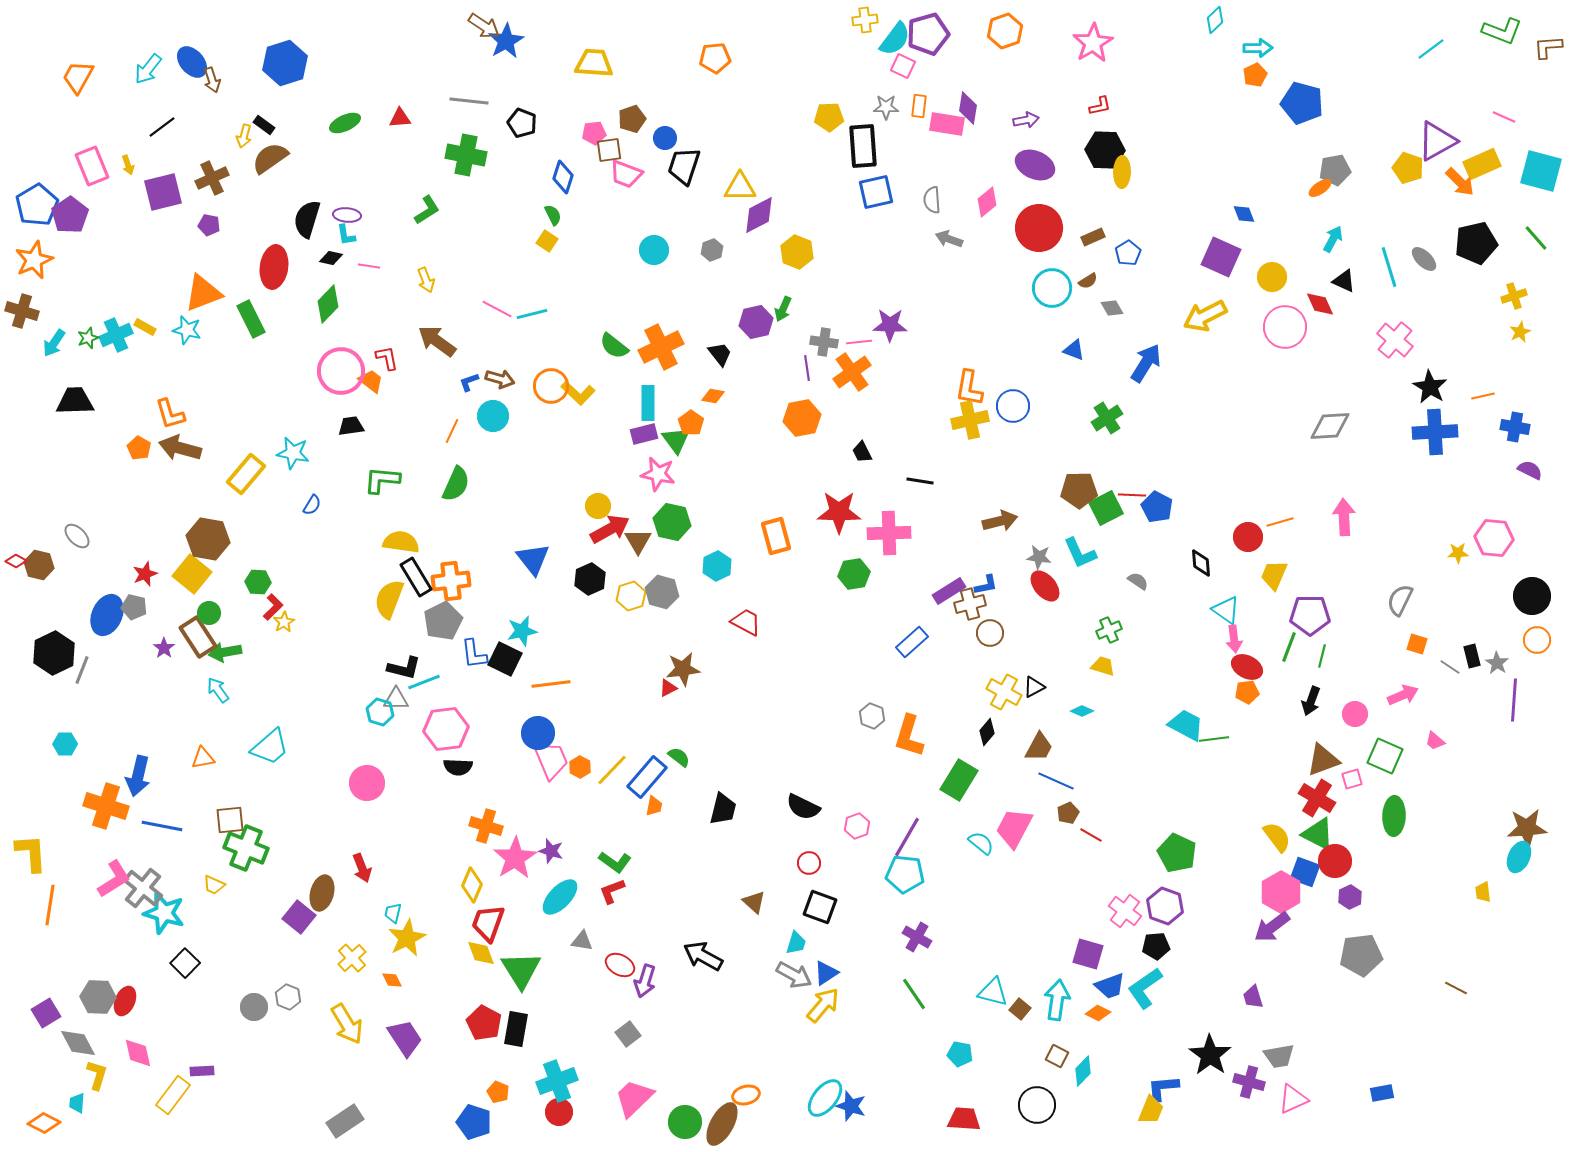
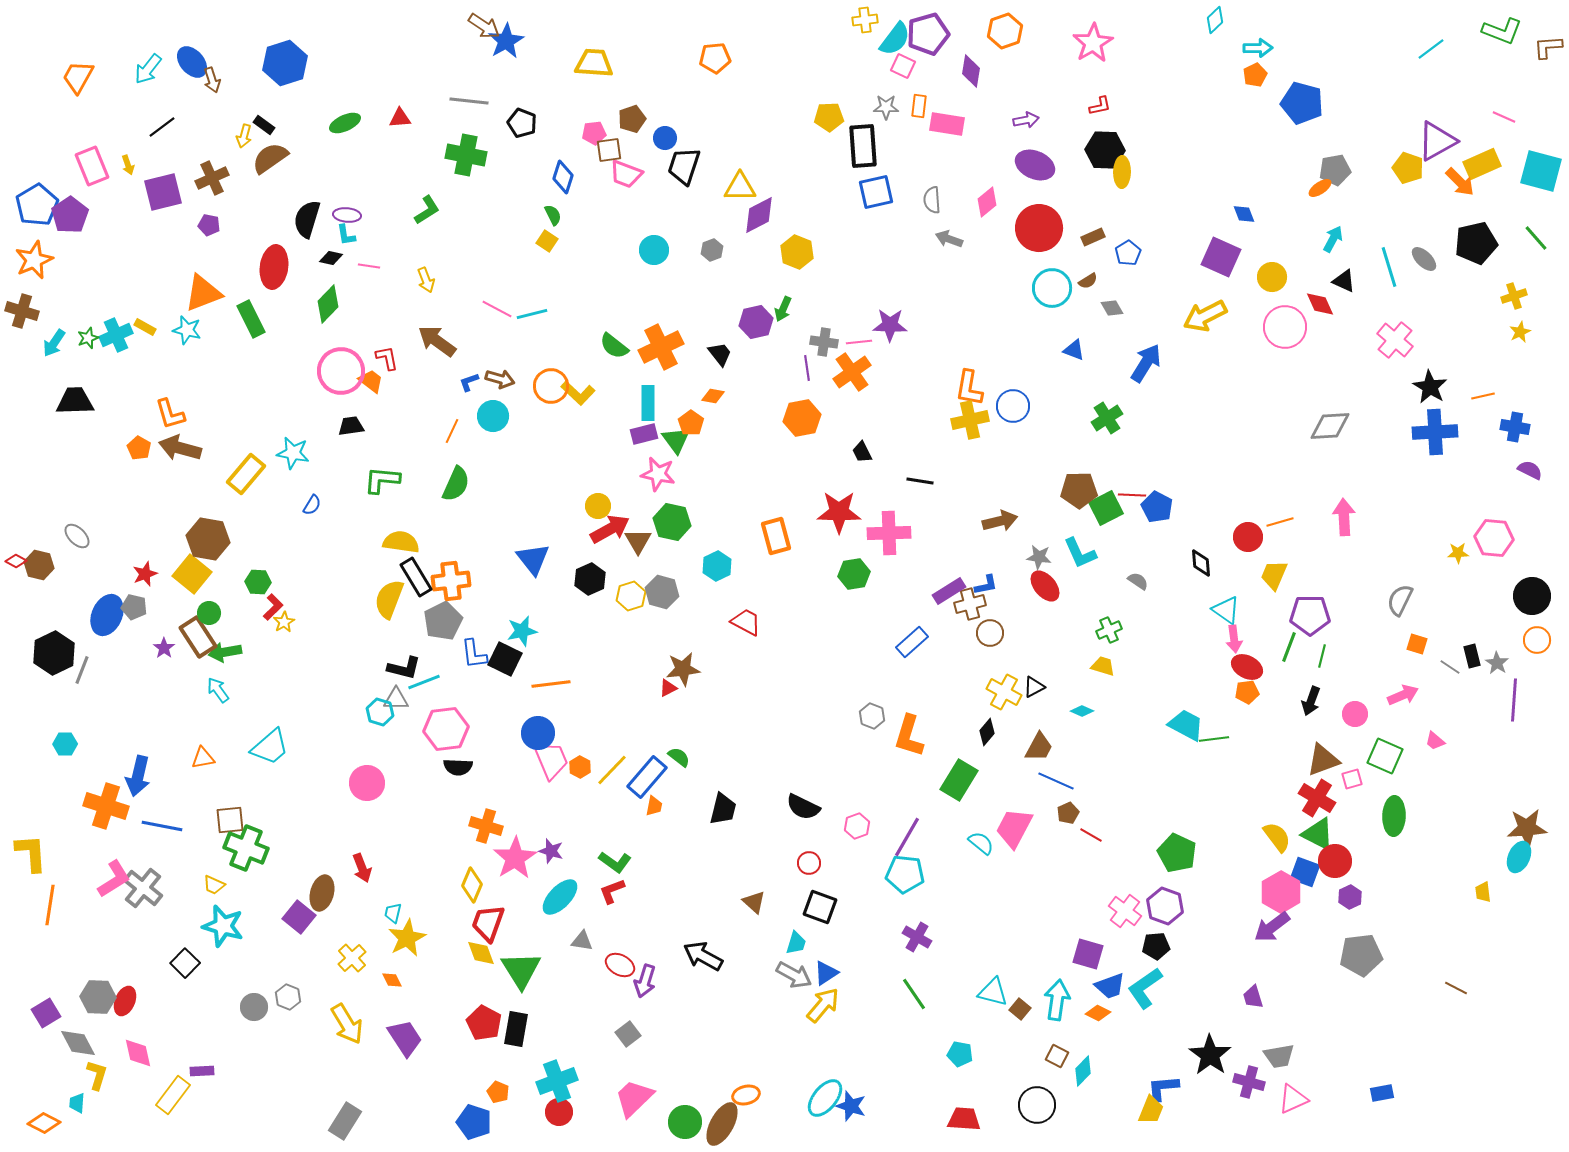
purple diamond at (968, 108): moved 3 px right, 37 px up
cyan star at (164, 913): moved 59 px right, 13 px down
gray rectangle at (345, 1121): rotated 24 degrees counterclockwise
